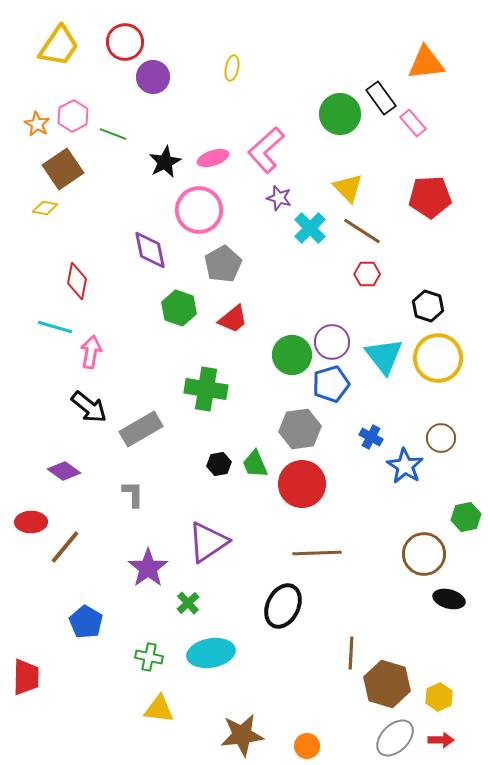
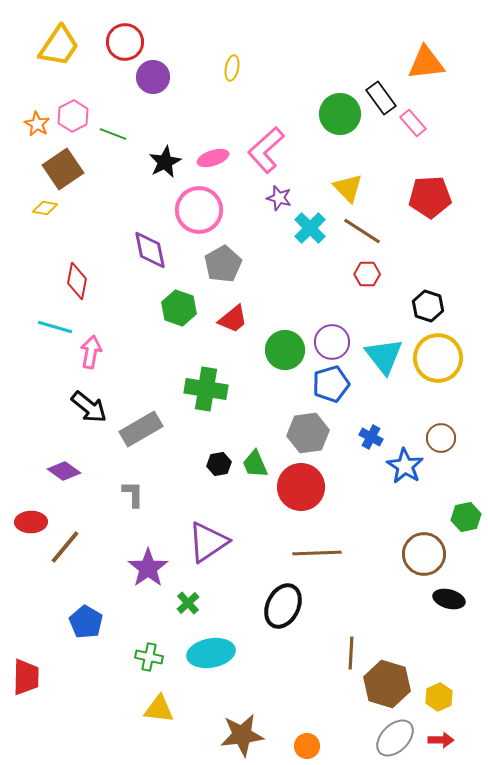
green circle at (292, 355): moved 7 px left, 5 px up
gray hexagon at (300, 429): moved 8 px right, 4 px down
red circle at (302, 484): moved 1 px left, 3 px down
